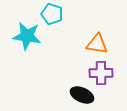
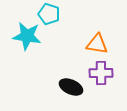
cyan pentagon: moved 3 px left
black ellipse: moved 11 px left, 8 px up
